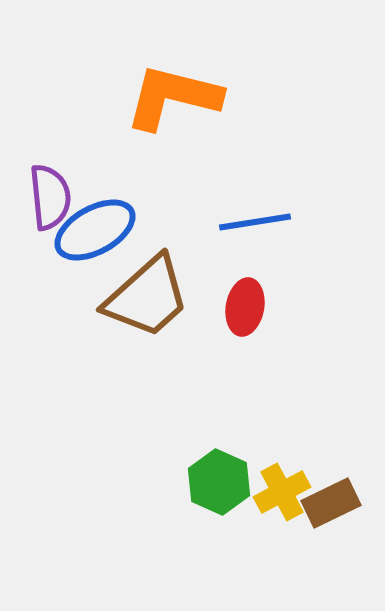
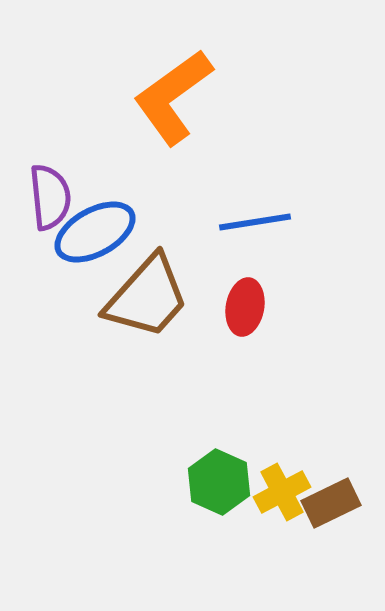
orange L-shape: rotated 50 degrees counterclockwise
blue ellipse: moved 2 px down
brown trapezoid: rotated 6 degrees counterclockwise
